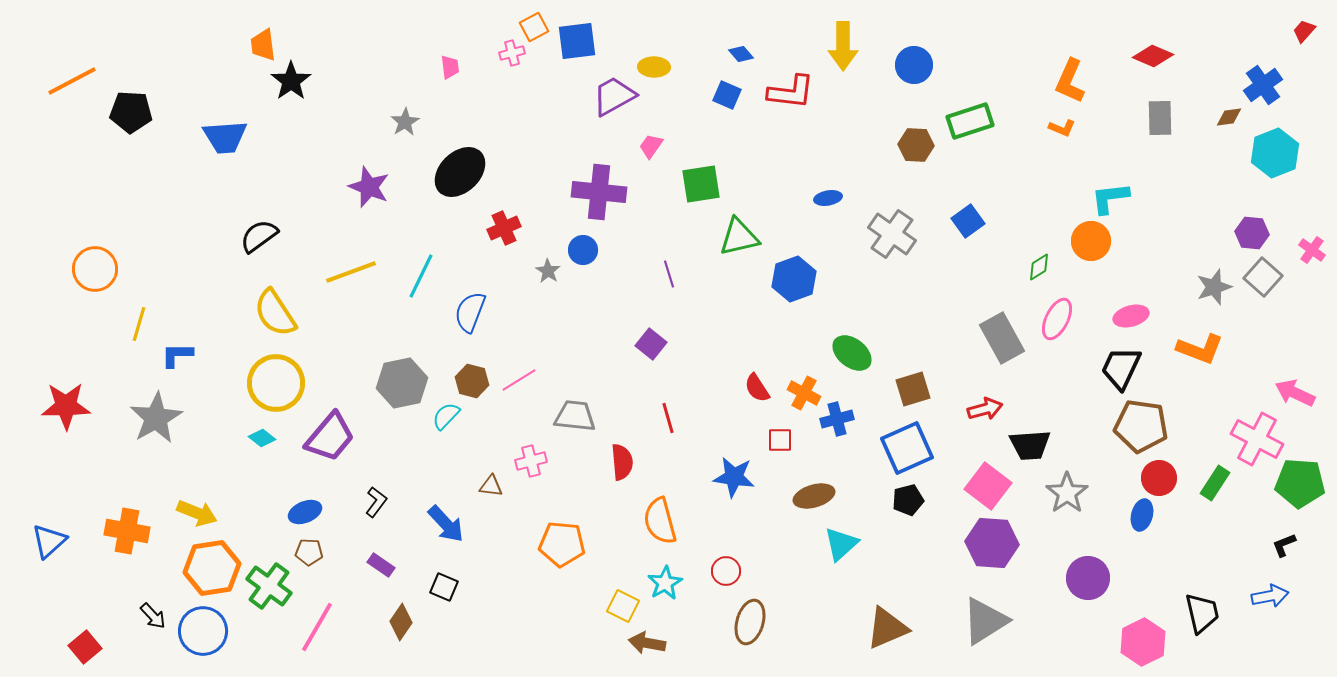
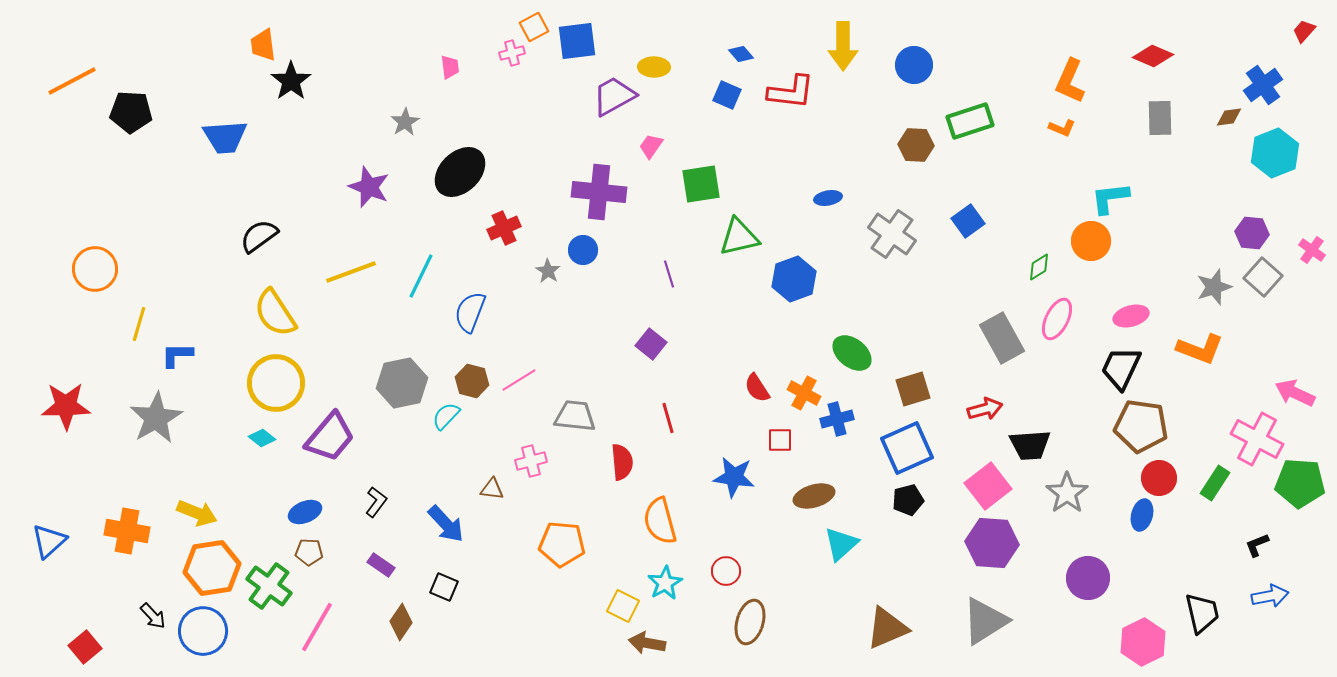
brown triangle at (491, 486): moved 1 px right, 3 px down
pink square at (988, 486): rotated 15 degrees clockwise
black L-shape at (1284, 545): moved 27 px left
